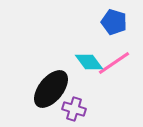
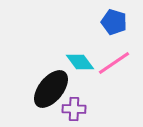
cyan diamond: moved 9 px left
purple cross: rotated 15 degrees counterclockwise
